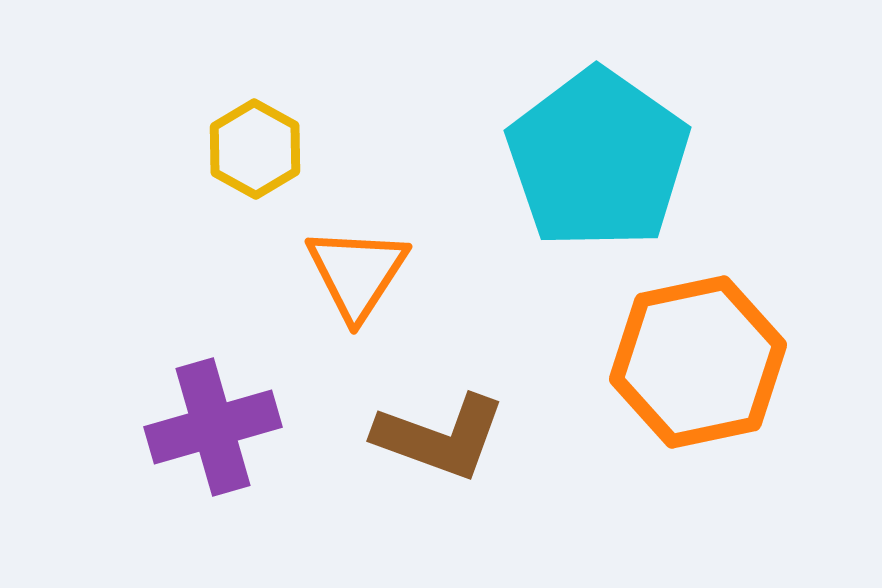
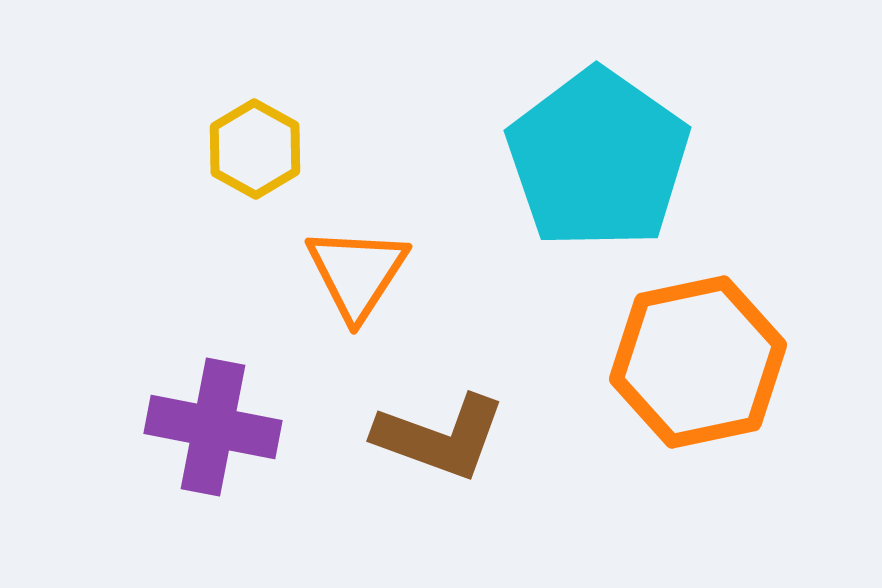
purple cross: rotated 27 degrees clockwise
